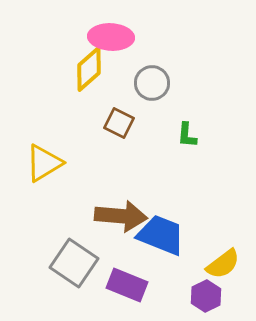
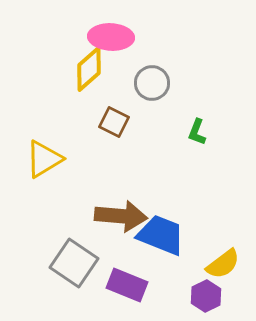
brown square: moved 5 px left, 1 px up
green L-shape: moved 10 px right, 3 px up; rotated 16 degrees clockwise
yellow triangle: moved 4 px up
